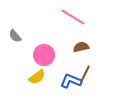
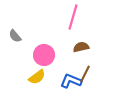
pink line: rotated 75 degrees clockwise
